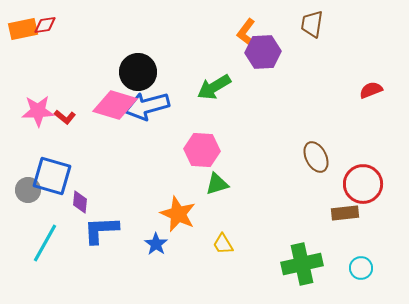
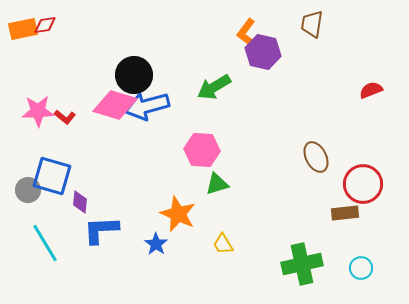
purple hexagon: rotated 16 degrees clockwise
black circle: moved 4 px left, 3 px down
cyan line: rotated 60 degrees counterclockwise
